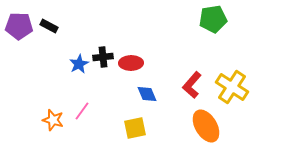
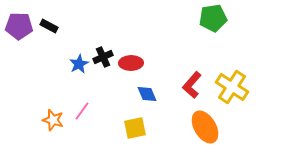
green pentagon: moved 1 px up
black cross: rotated 18 degrees counterclockwise
orange ellipse: moved 1 px left, 1 px down
